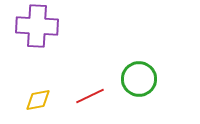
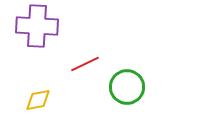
green circle: moved 12 px left, 8 px down
red line: moved 5 px left, 32 px up
